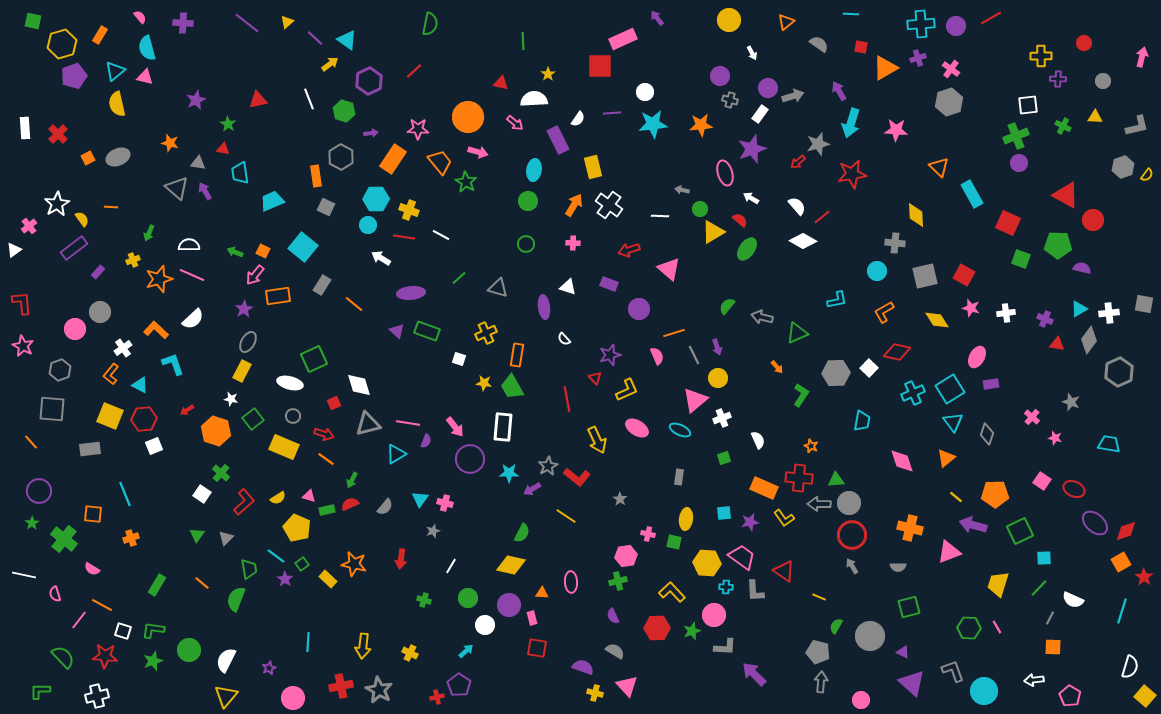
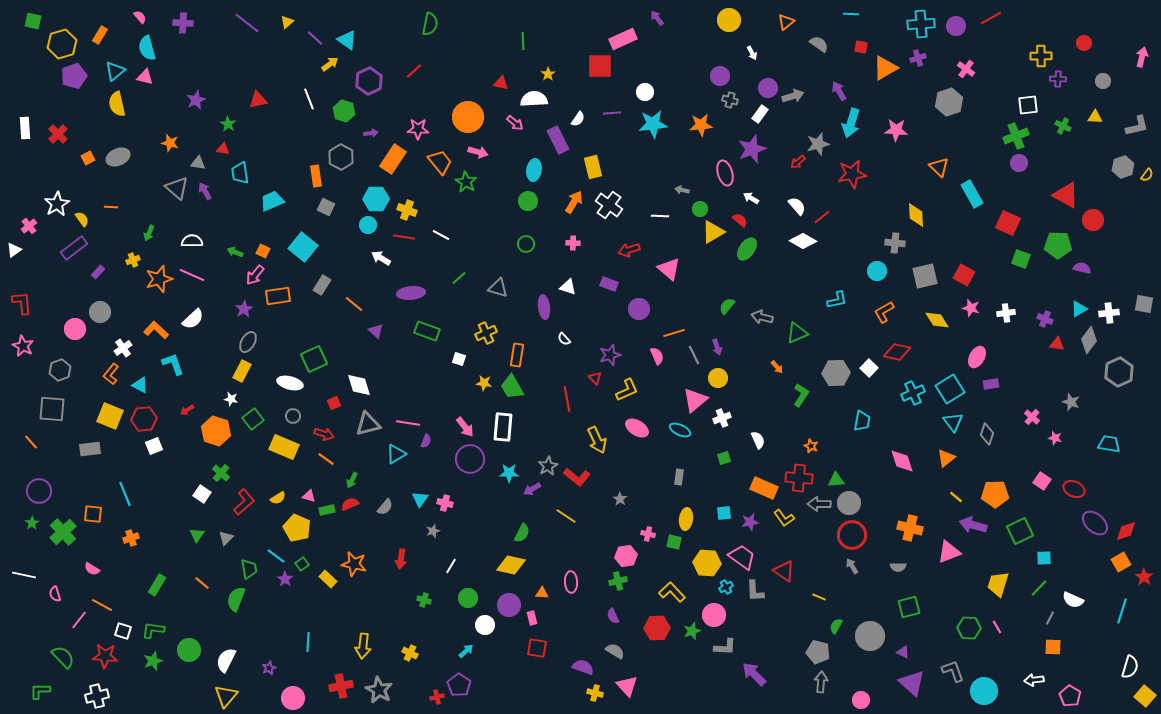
pink cross at (951, 69): moved 15 px right
orange arrow at (574, 205): moved 3 px up
yellow cross at (409, 210): moved 2 px left
white semicircle at (189, 245): moved 3 px right, 4 px up
purple triangle at (397, 331): moved 21 px left
pink arrow at (455, 427): moved 10 px right
green cross at (64, 539): moved 1 px left, 7 px up; rotated 8 degrees clockwise
cyan cross at (726, 587): rotated 32 degrees counterclockwise
